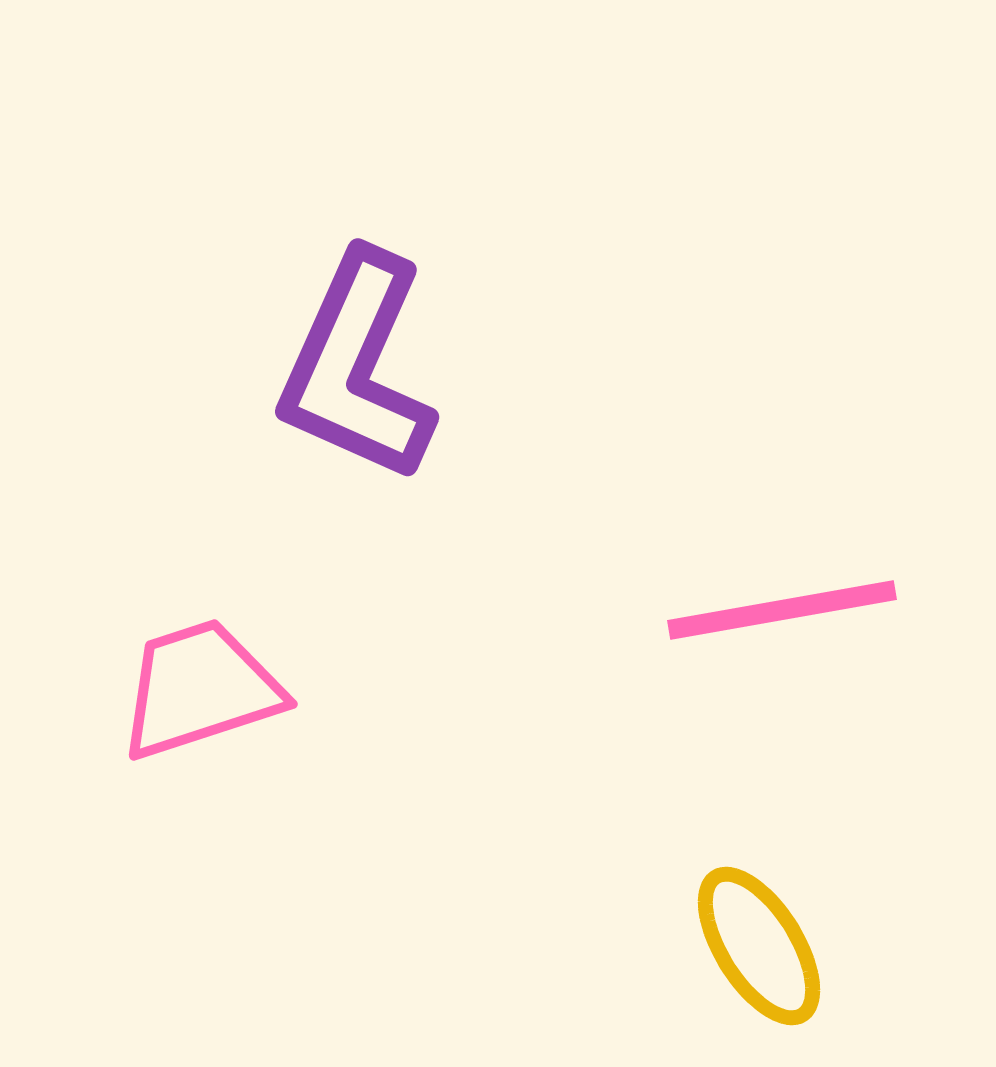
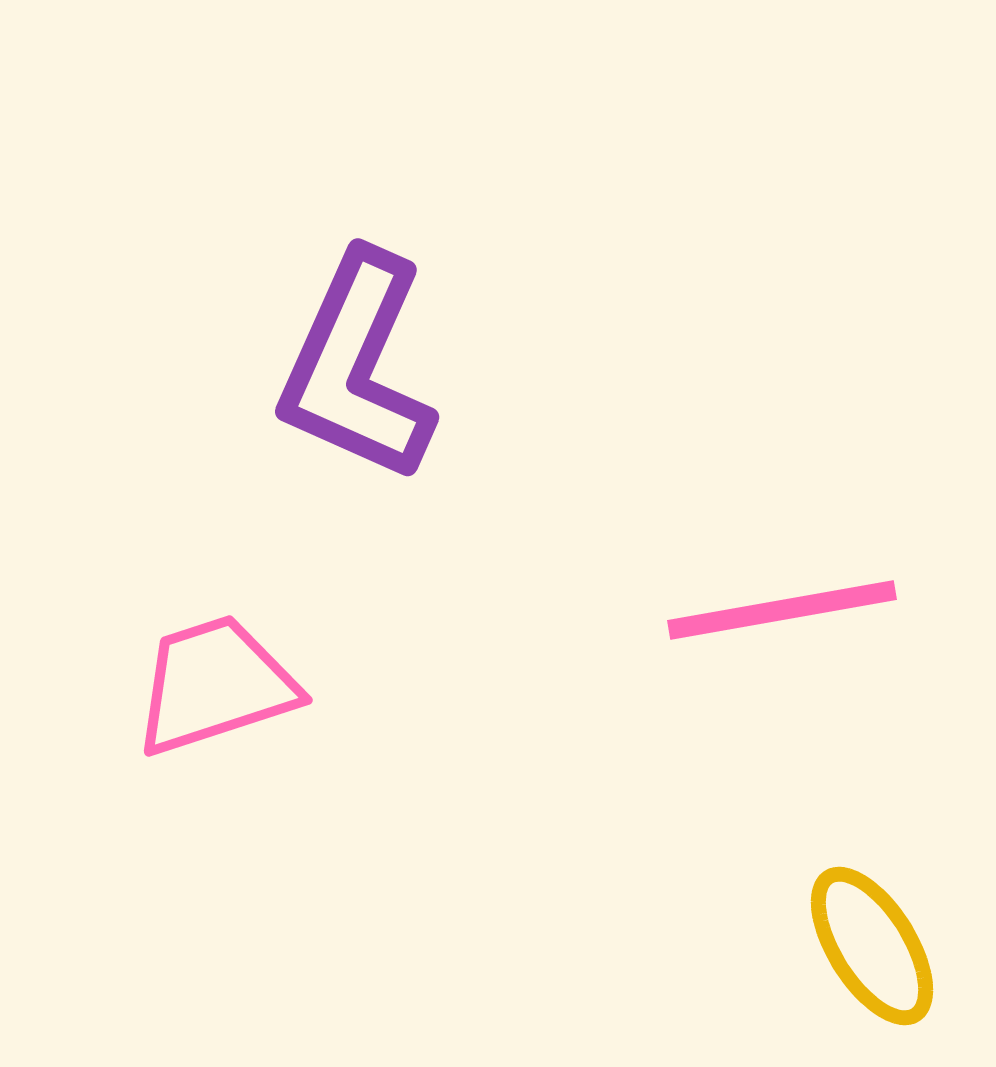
pink trapezoid: moved 15 px right, 4 px up
yellow ellipse: moved 113 px right
